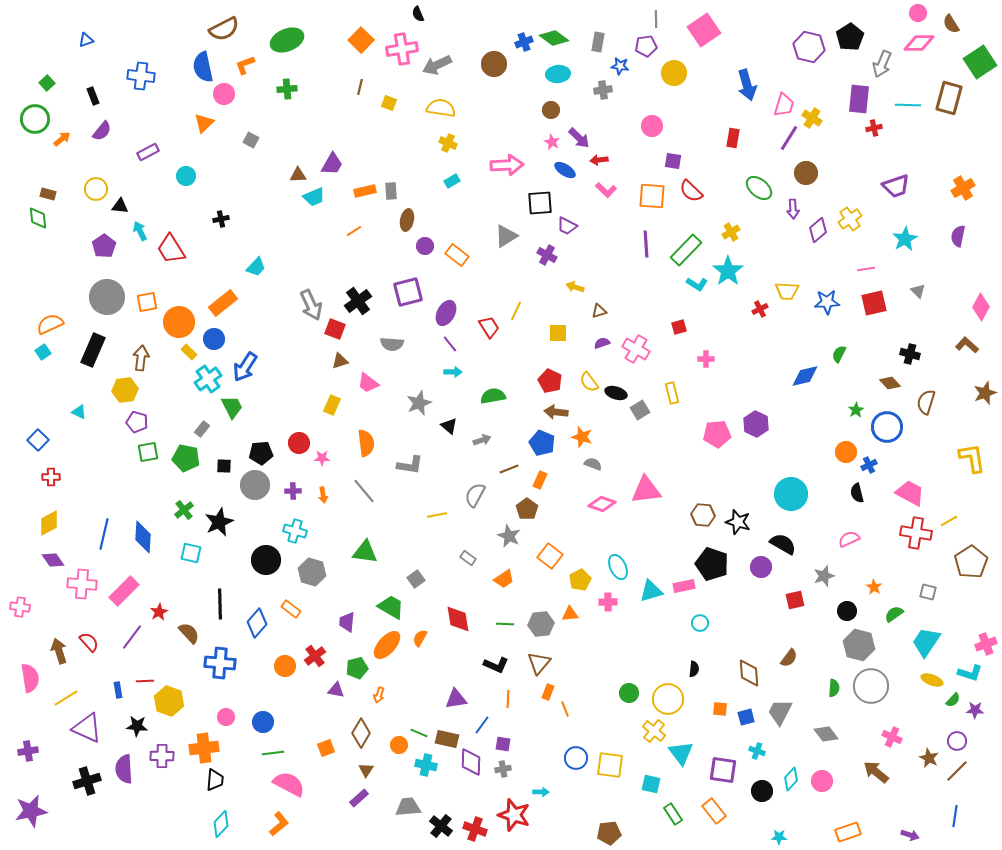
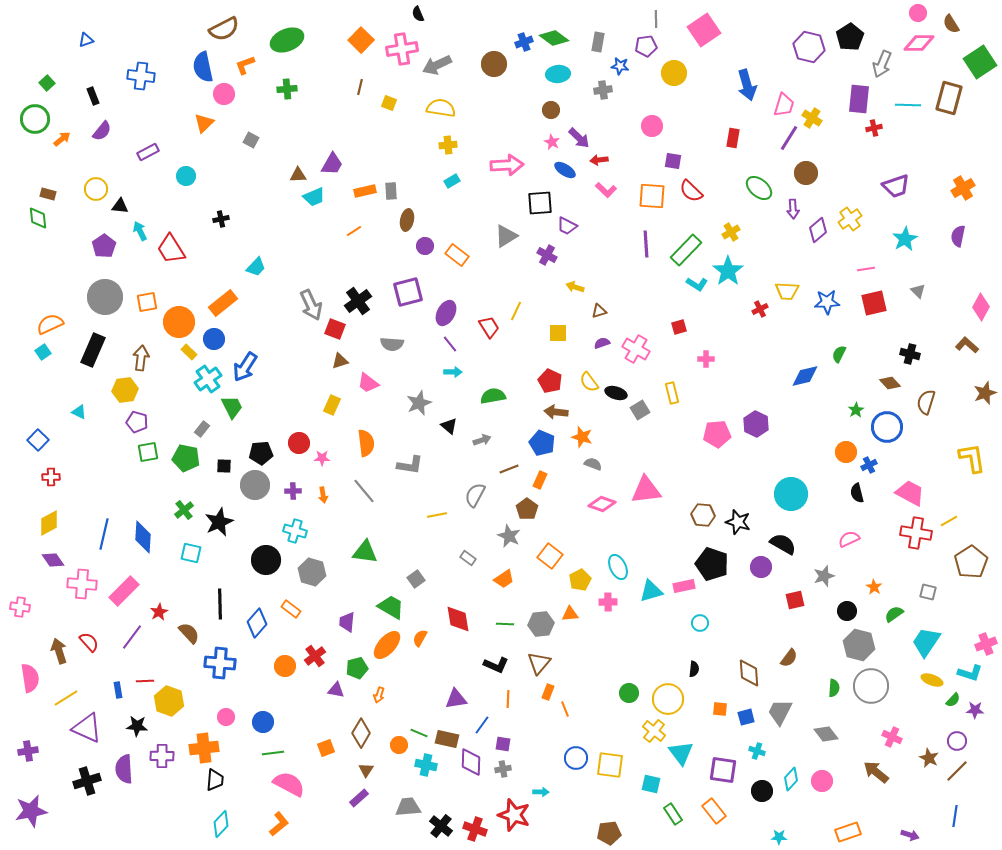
yellow cross at (448, 143): moved 2 px down; rotated 30 degrees counterclockwise
gray circle at (107, 297): moved 2 px left
